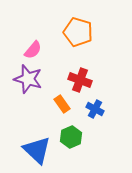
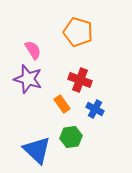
pink semicircle: rotated 72 degrees counterclockwise
green hexagon: rotated 15 degrees clockwise
